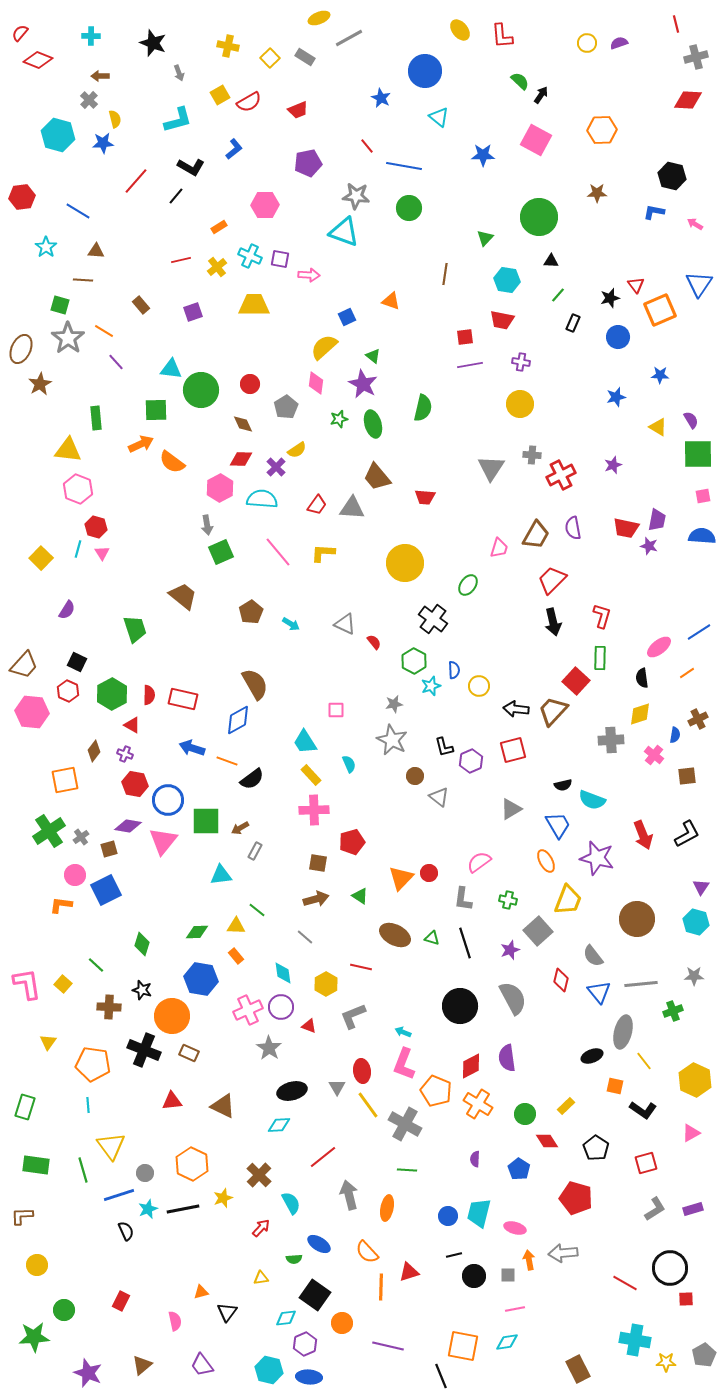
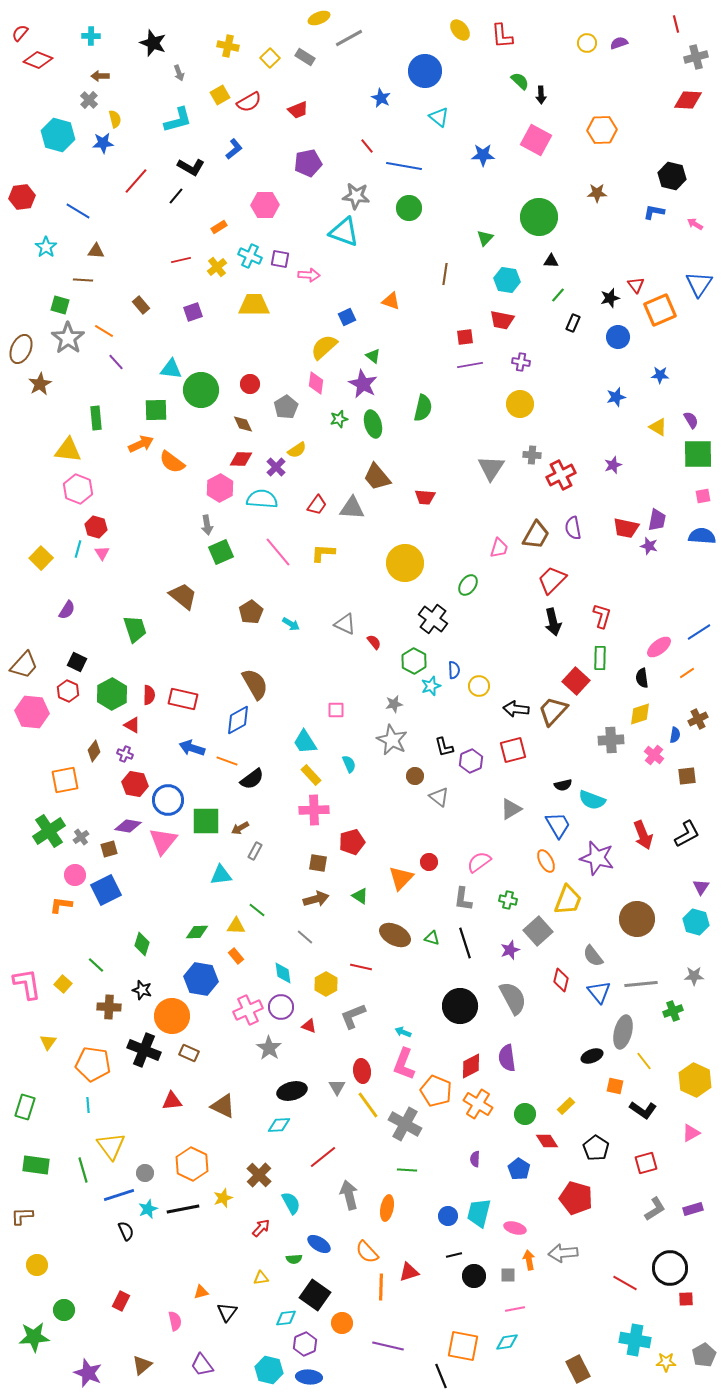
black arrow at (541, 95): rotated 144 degrees clockwise
red circle at (429, 873): moved 11 px up
